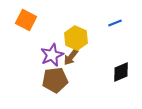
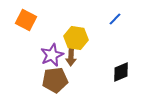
blue line: moved 4 px up; rotated 24 degrees counterclockwise
yellow hexagon: rotated 15 degrees counterclockwise
brown arrow: rotated 36 degrees counterclockwise
